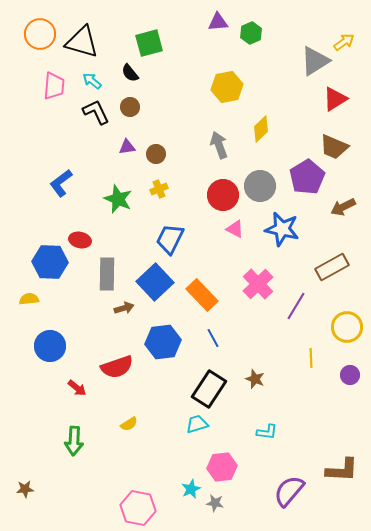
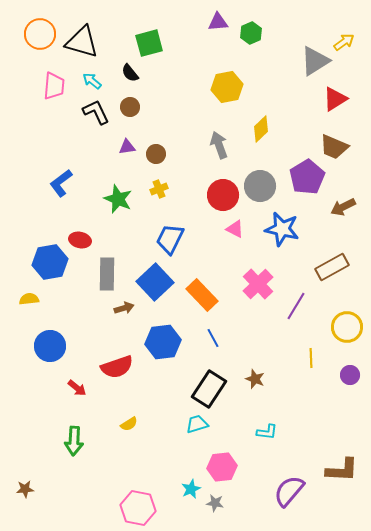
blue hexagon at (50, 262): rotated 12 degrees counterclockwise
